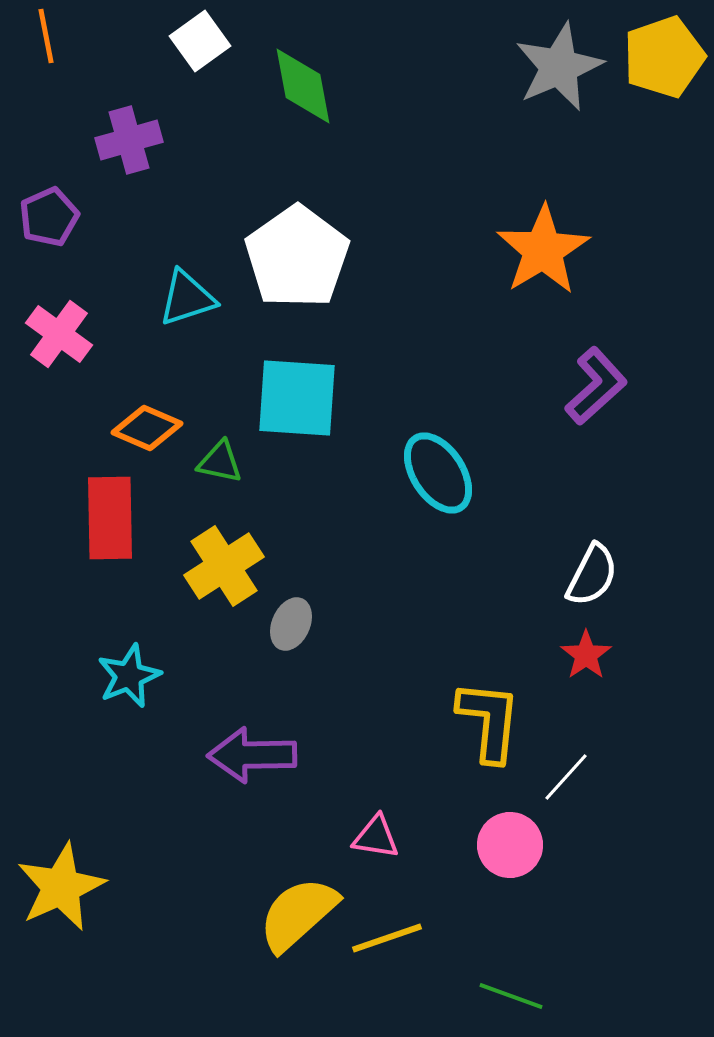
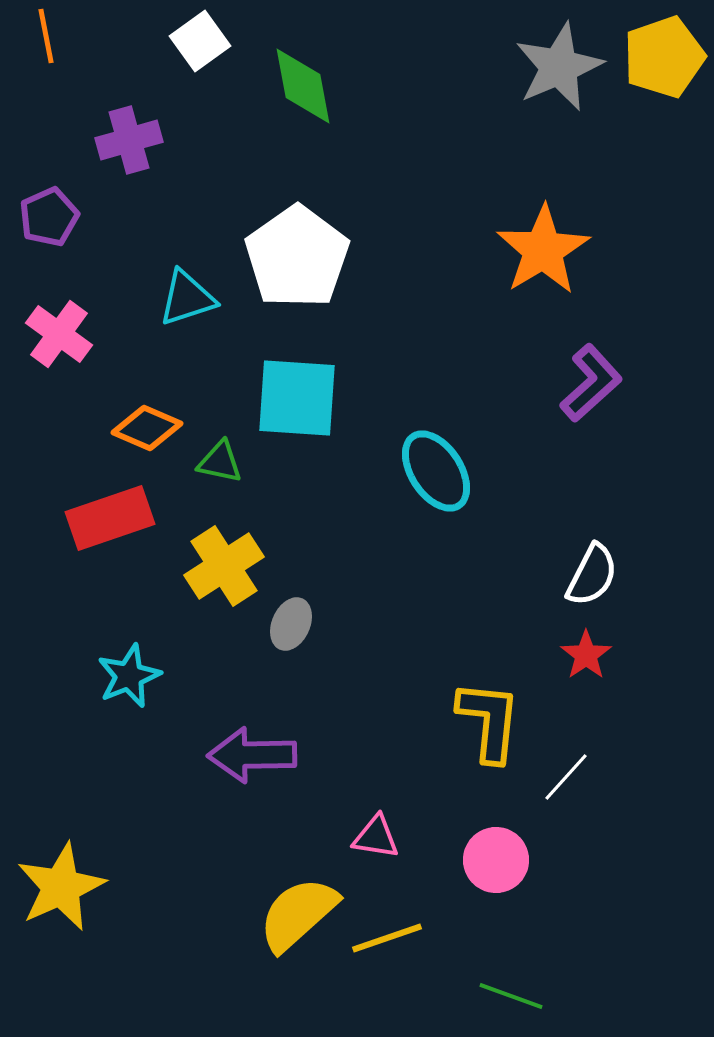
purple L-shape: moved 5 px left, 3 px up
cyan ellipse: moved 2 px left, 2 px up
red rectangle: rotated 72 degrees clockwise
pink circle: moved 14 px left, 15 px down
